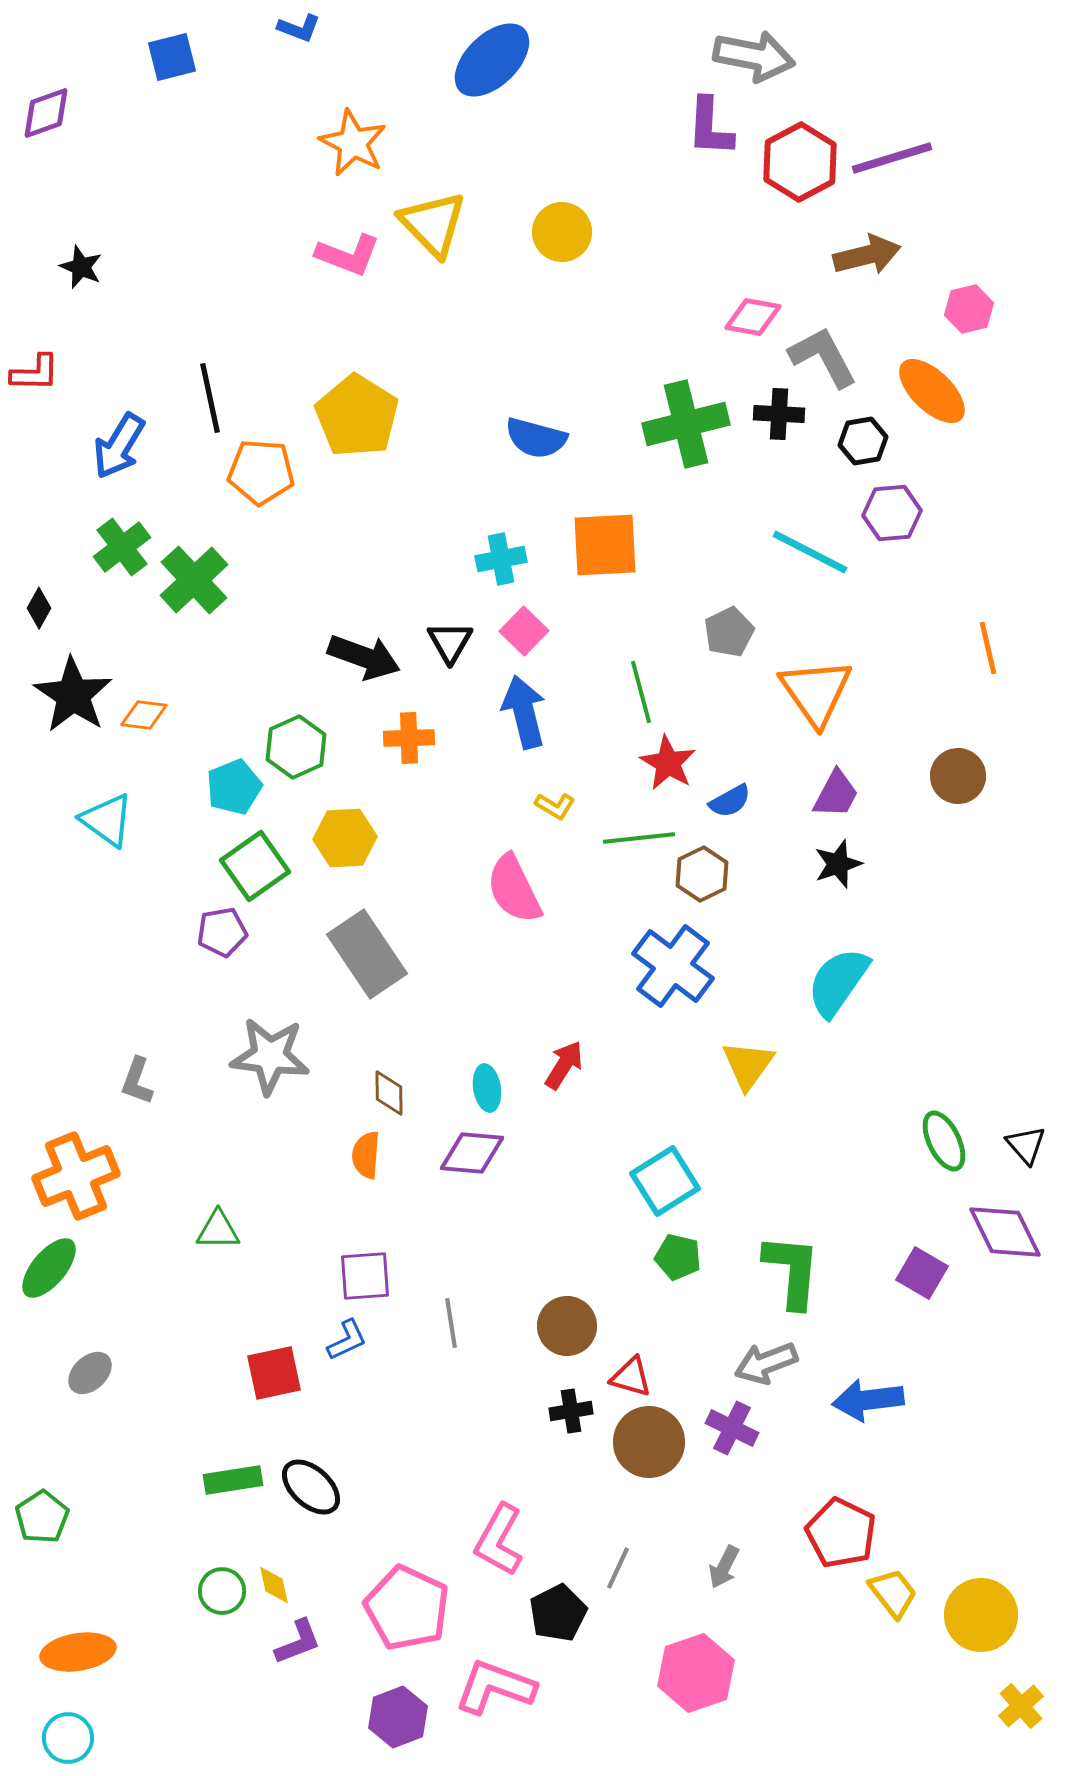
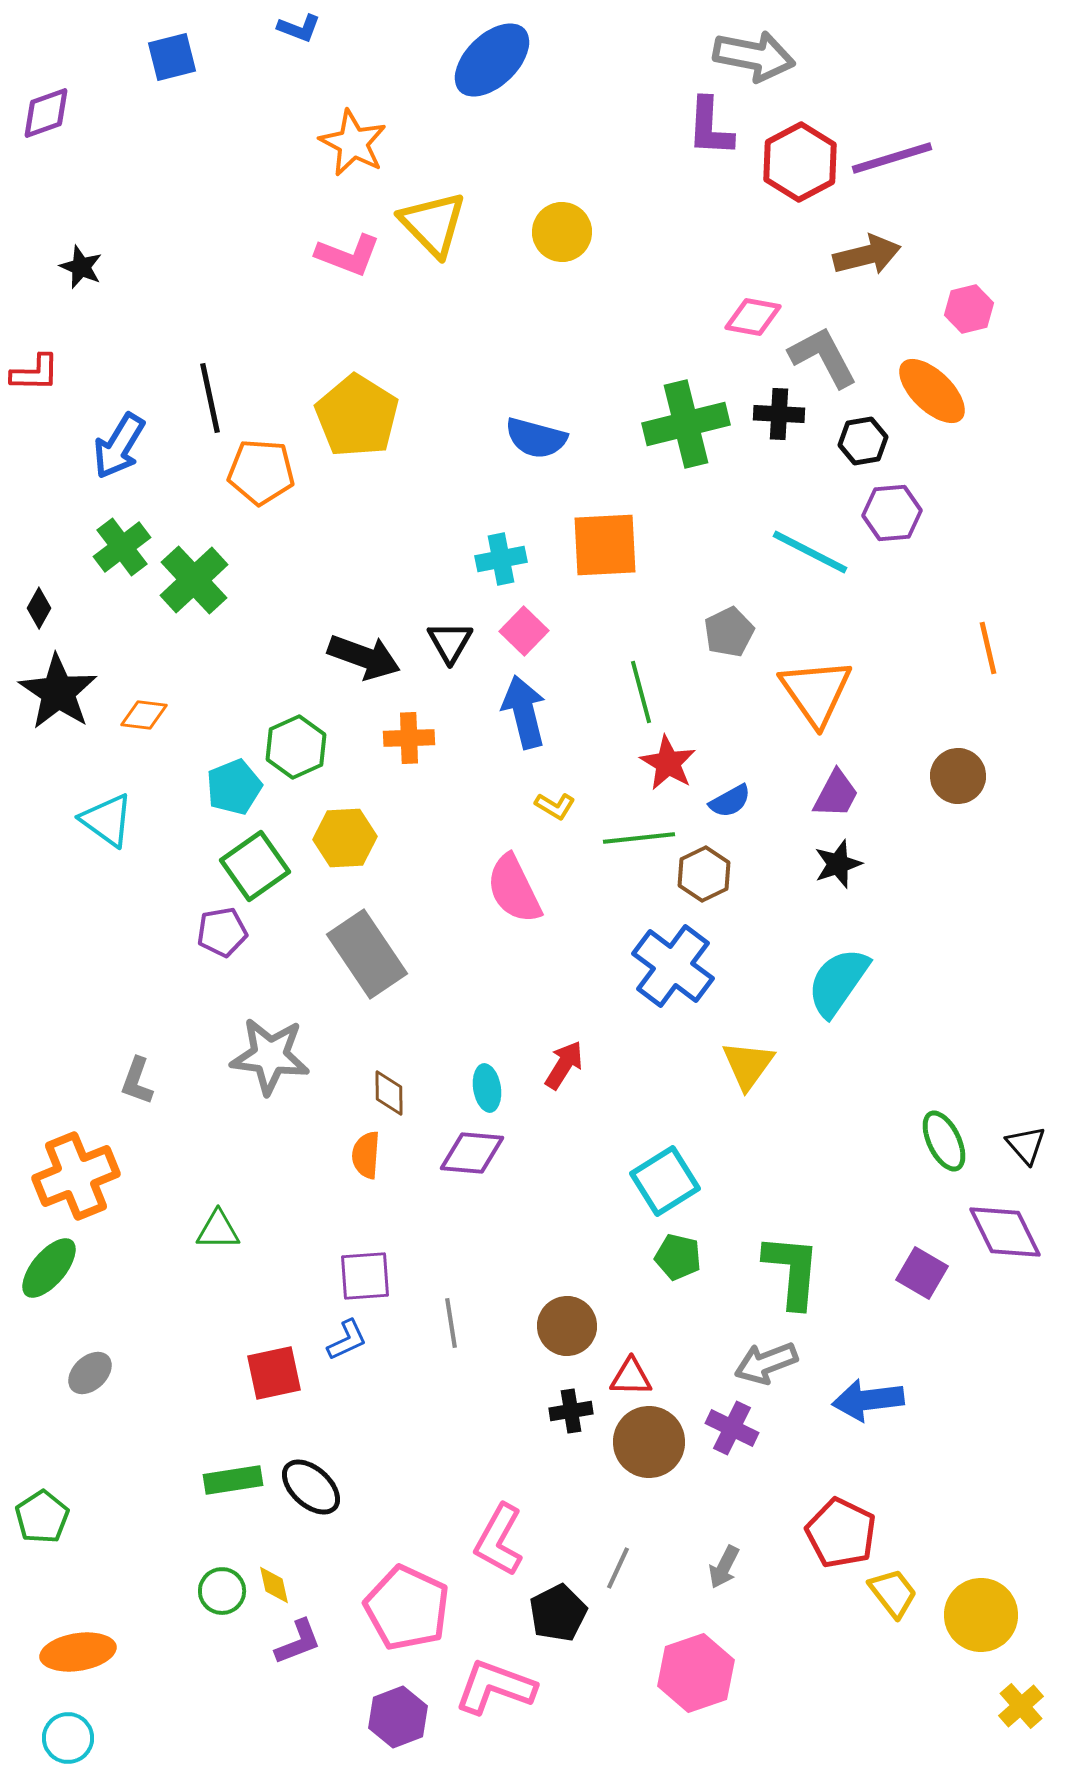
black star at (73, 695): moved 15 px left, 3 px up
brown hexagon at (702, 874): moved 2 px right
red triangle at (631, 1377): rotated 15 degrees counterclockwise
